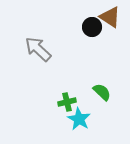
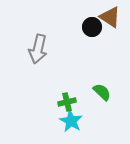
gray arrow: rotated 120 degrees counterclockwise
cyan star: moved 8 px left, 2 px down
